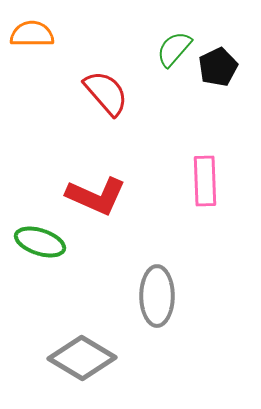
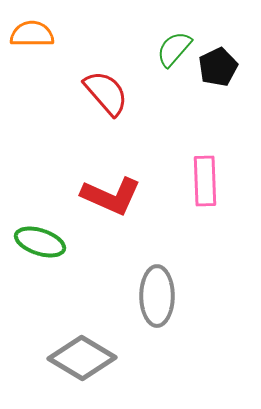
red L-shape: moved 15 px right
